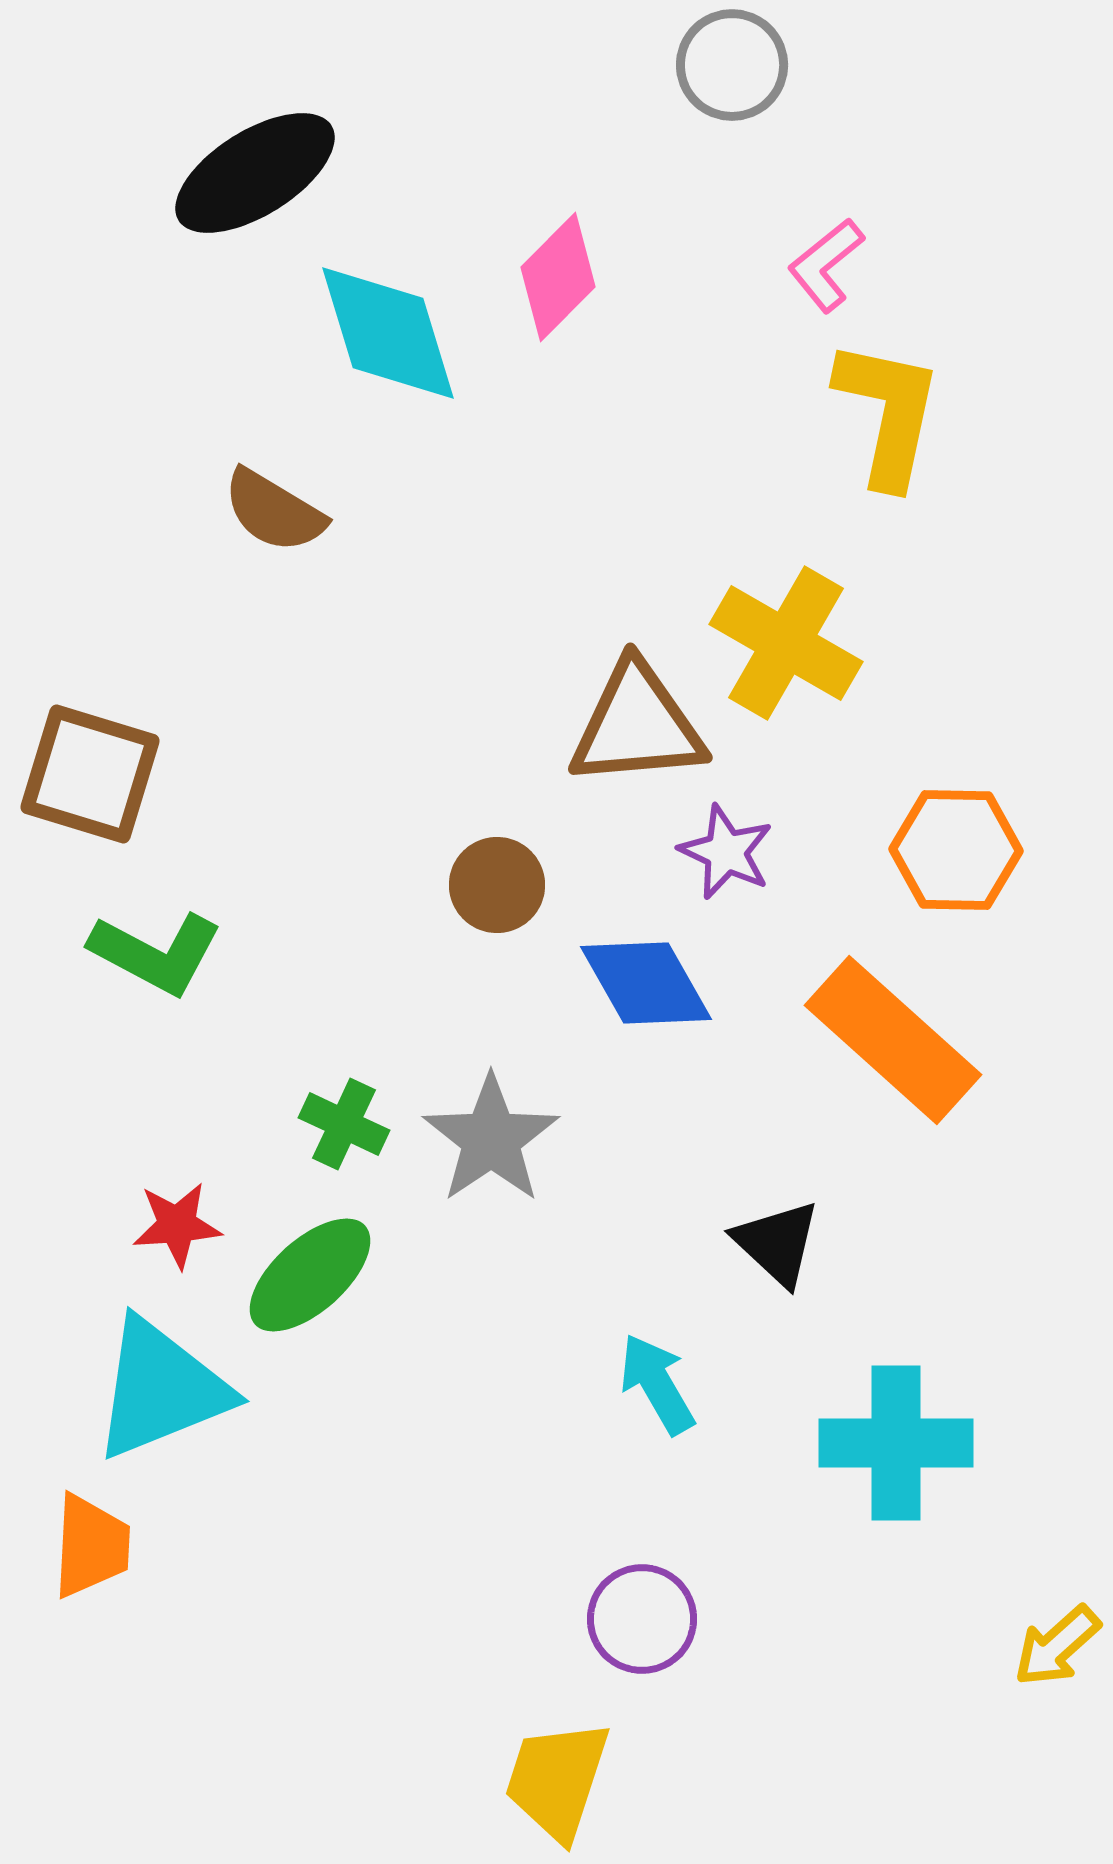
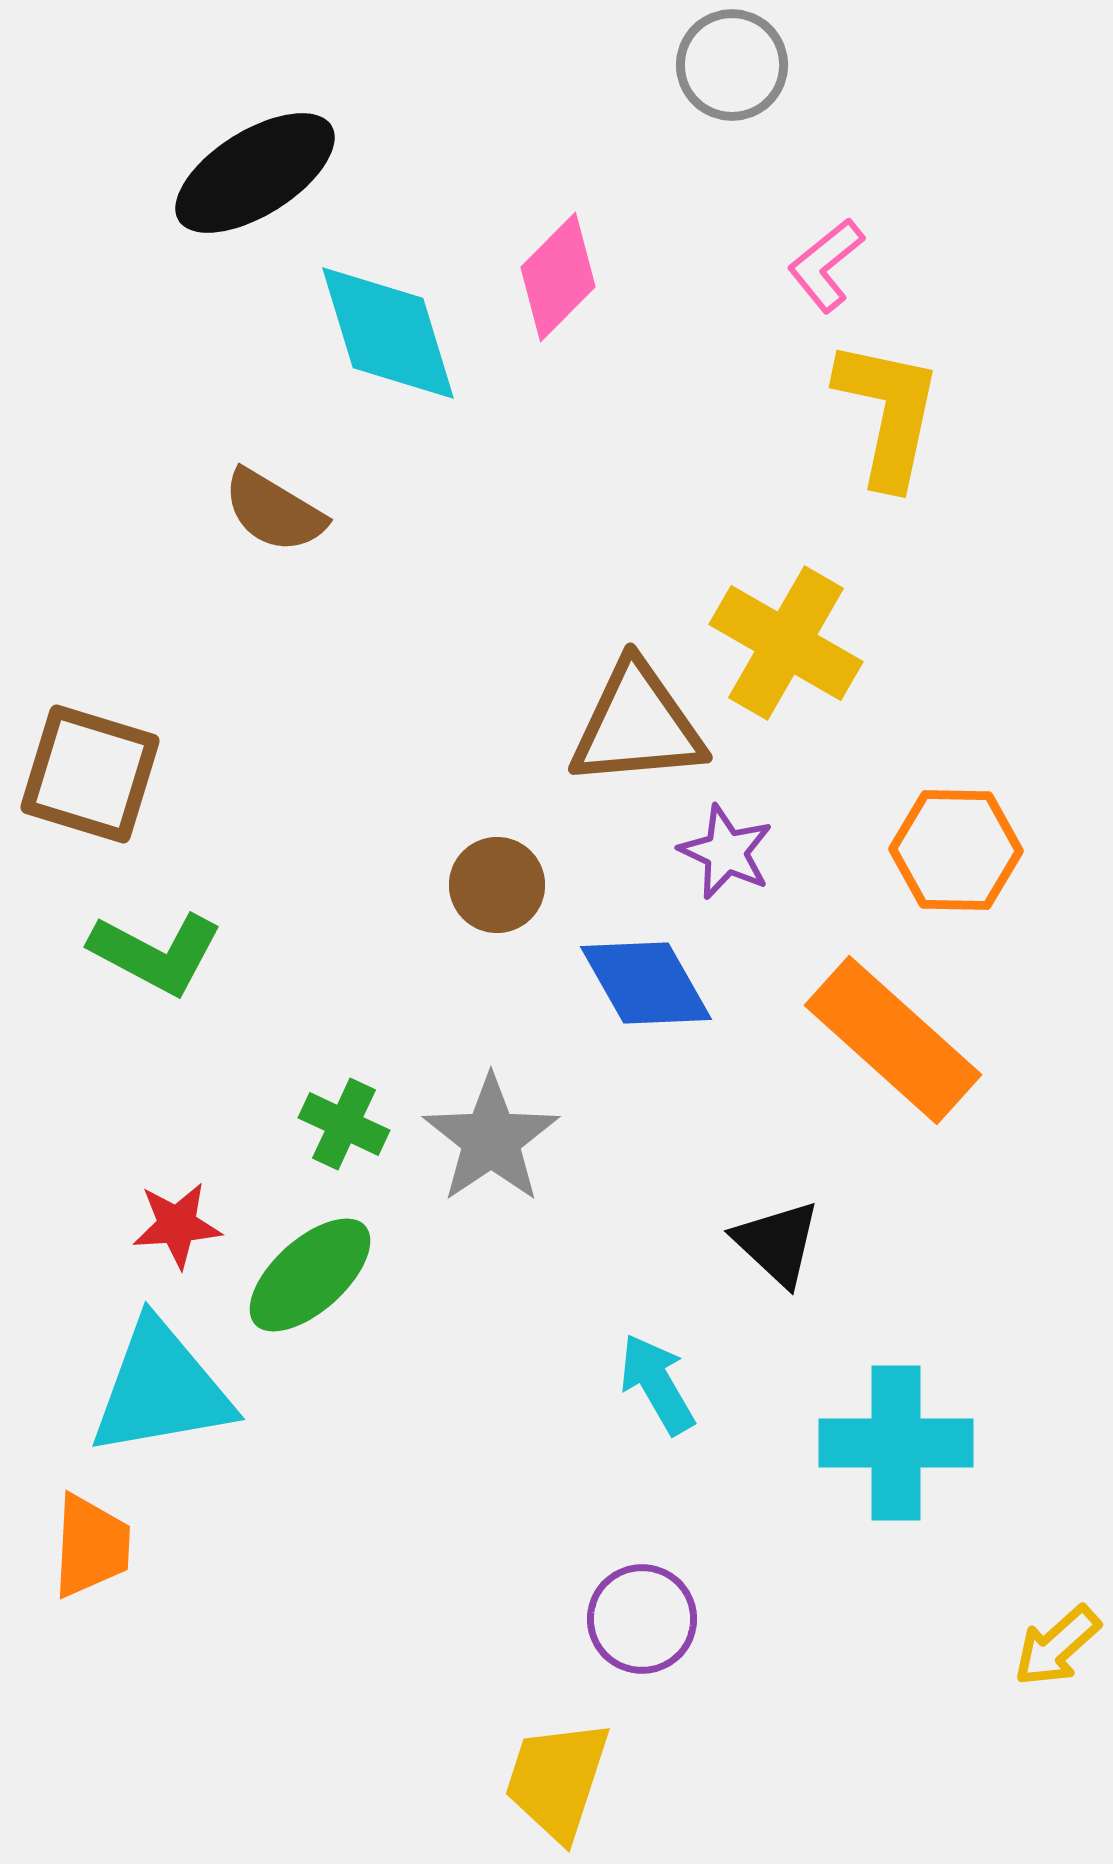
cyan triangle: rotated 12 degrees clockwise
